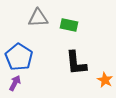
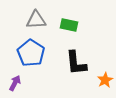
gray triangle: moved 2 px left, 2 px down
blue pentagon: moved 12 px right, 4 px up
orange star: rotated 14 degrees clockwise
